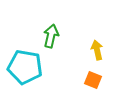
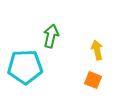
cyan pentagon: rotated 12 degrees counterclockwise
